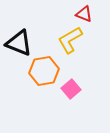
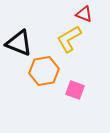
yellow L-shape: moved 1 px left, 1 px up
pink square: moved 4 px right, 1 px down; rotated 30 degrees counterclockwise
